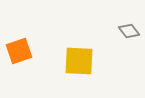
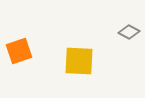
gray diamond: moved 1 px down; rotated 25 degrees counterclockwise
